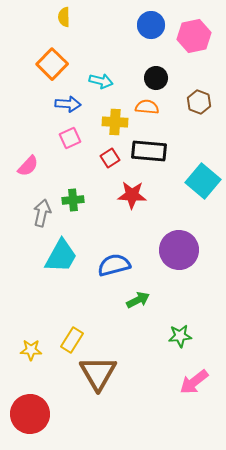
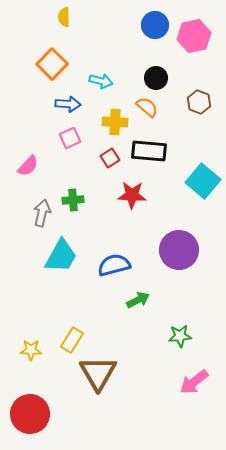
blue circle: moved 4 px right
orange semicircle: rotated 35 degrees clockwise
